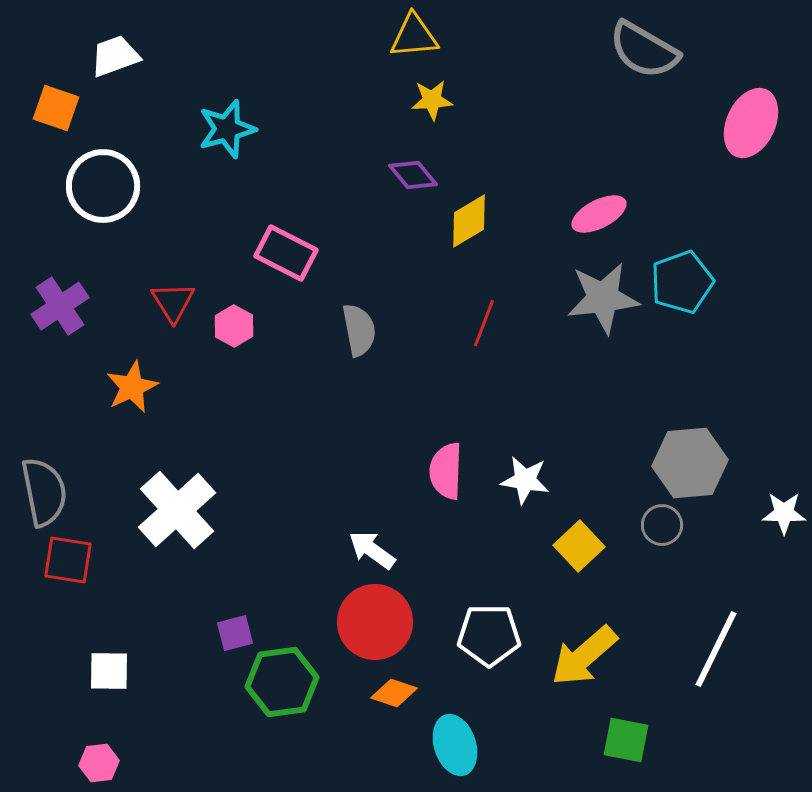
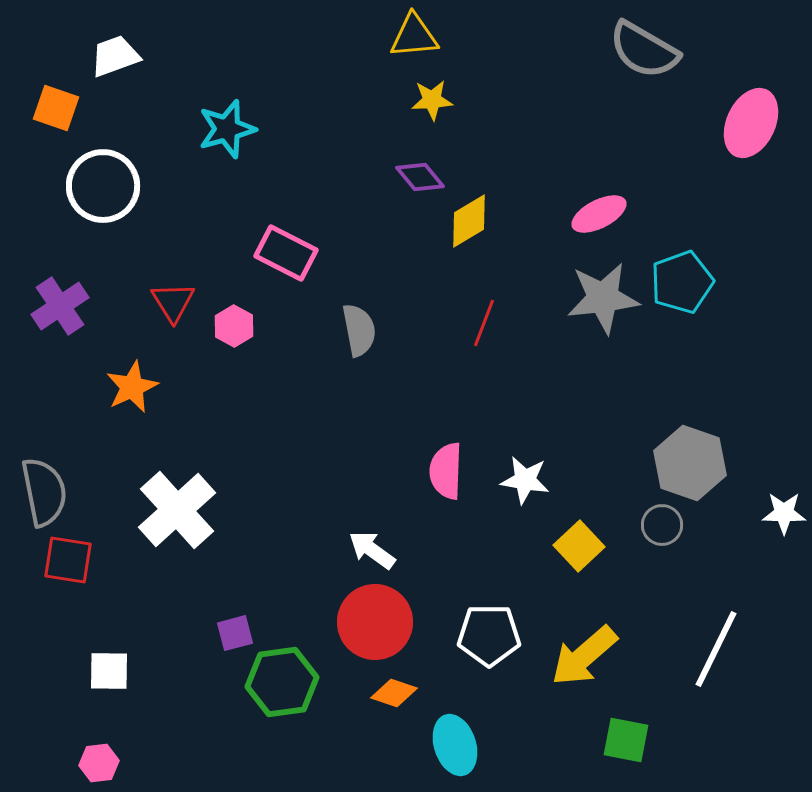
purple diamond at (413, 175): moved 7 px right, 2 px down
gray hexagon at (690, 463): rotated 24 degrees clockwise
